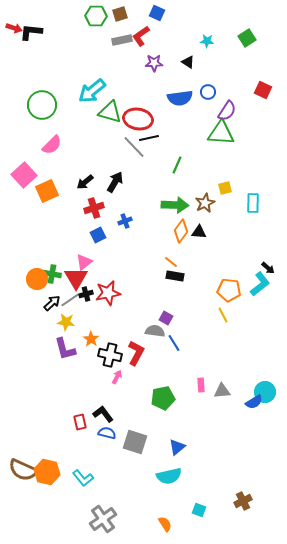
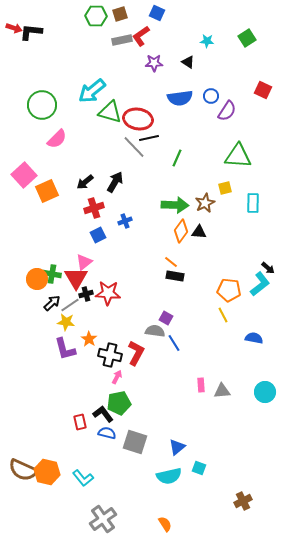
blue circle at (208, 92): moved 3 px right, 4 px down
green triangle at (221, 133): moved 17 px right, 23 px down
pink semicircle at (52, 145): moved 5 px right, 6 px up
green line at (177, 165): moved 7 px up
red star at (108, 293): rotated 15 degrees clockwise
gray line at (70, 300): moved 5 px down
orange star at (91, 339): moved 2 px left
green pentagon at (163, 398): moved 44 px left, 5 px down
blue semicircle at (254, 402): moved 64 px up; rotated 138 degrees counterclockwise
cyan square at (199, 510): moved 42 px up
